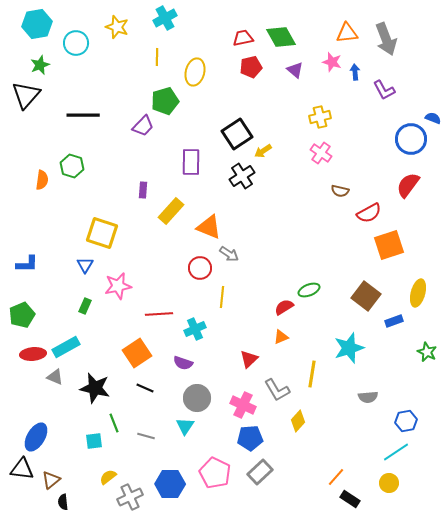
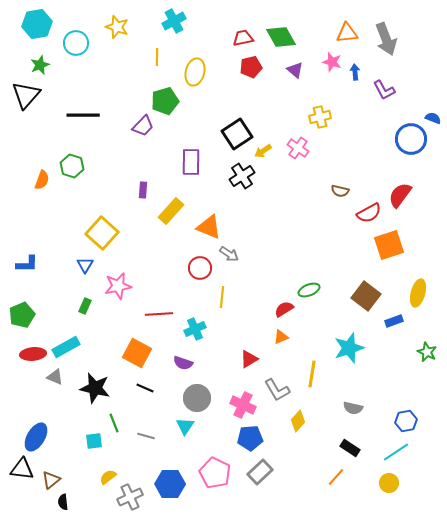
cyan cross at (165, 18): moved 9 px right, 3 px down
pink cross at (321, 153): moved 23 px left, 5 px up
orange semicircle at (42, 180): rotated 12 degrees clockwise
red semicircle at (408, 185): moved 8 px left, 10 px down
yellow square at (102, 233): rotated 24 degrees clockwise
red semicircle at (284, 307): moved 2 px down
orange square at (137, 353): rotated 28 degrees counterclockwise
red triangle at (249, 359): rotated 12 degrees clockwise
gray semicircle at (368, 397): moved 15 px left, 11 px down; rotated 18 degrees clockwise
black rectangle at (350, 499): moved 51 px up
